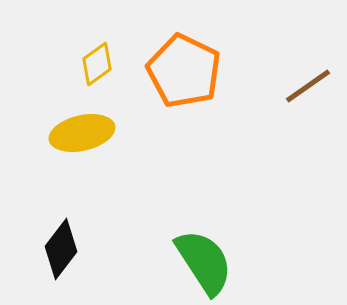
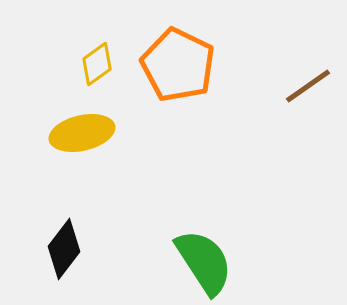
orange pentagon: moved 6 px left, 6 px up
black diamond: moved 3 px right
